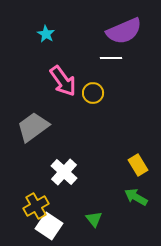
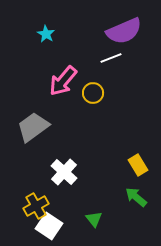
white line: rotated 20 degrees counterclockwise
pink arrow: rotated 76 degrees clockwise
green arrow: rotated 10 degrees clockwise
